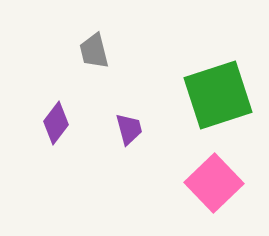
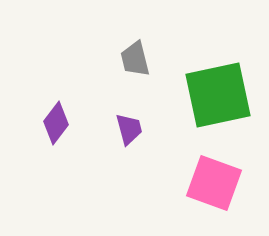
gray trapezoid: moved 41 px right, 8 px down
green square: rotated 6 degrees clockwise
pink square: rotated 26 degrees counterclockwise
